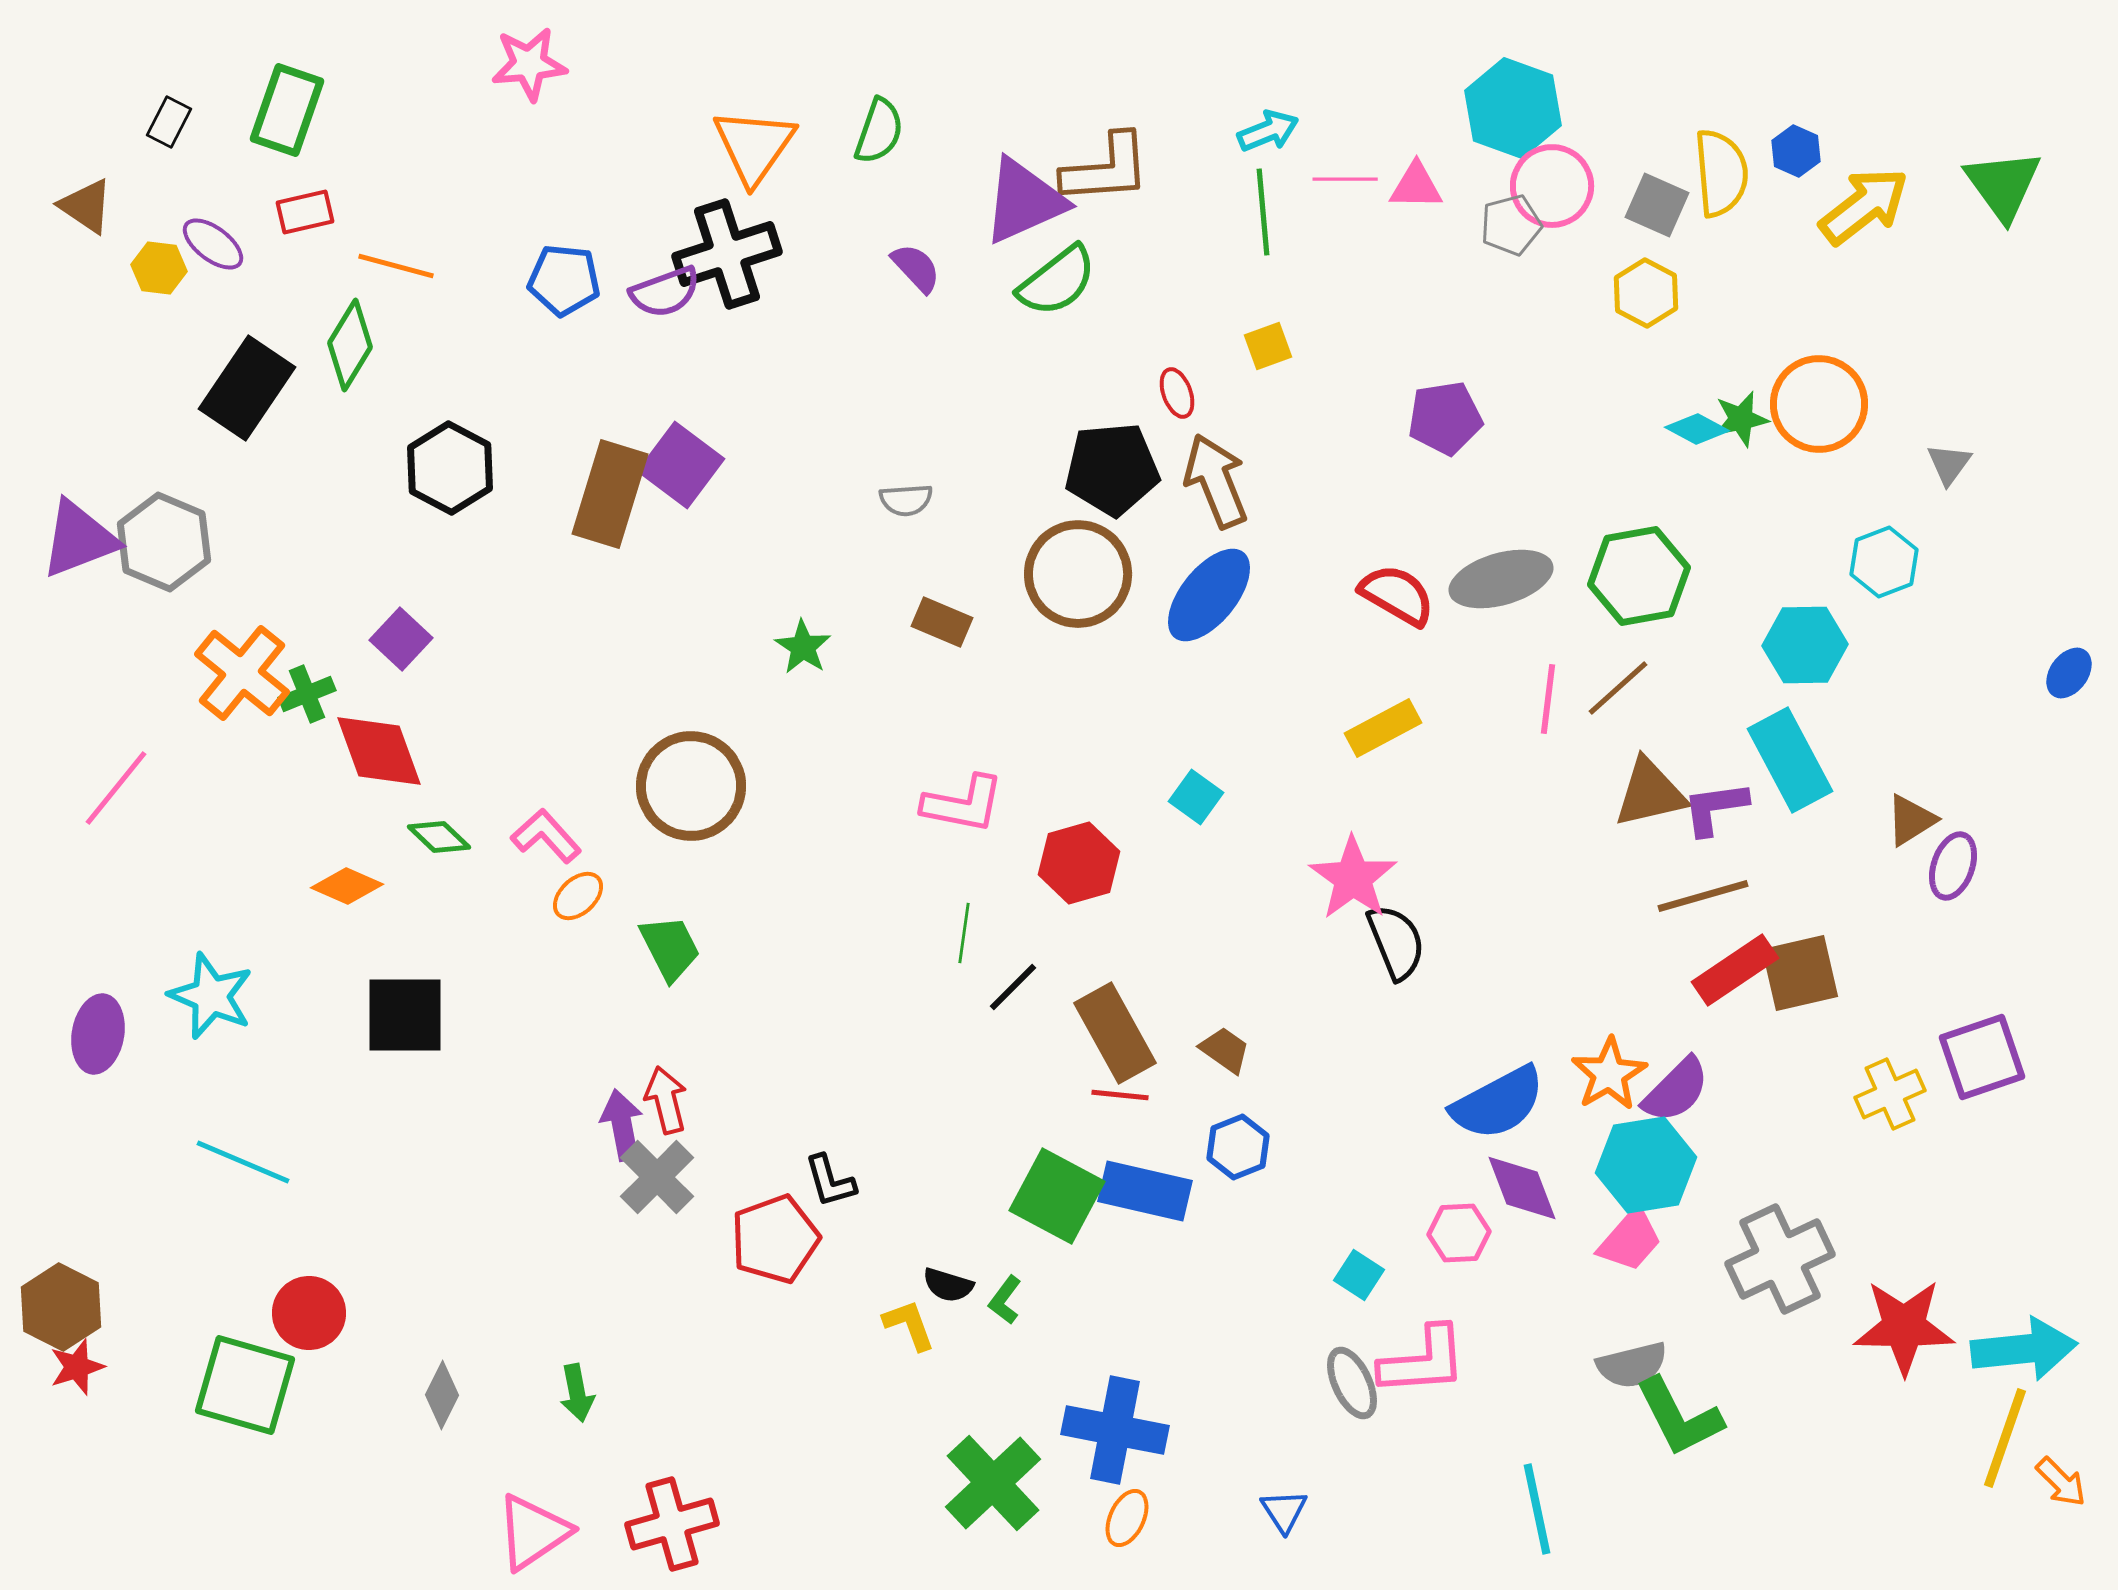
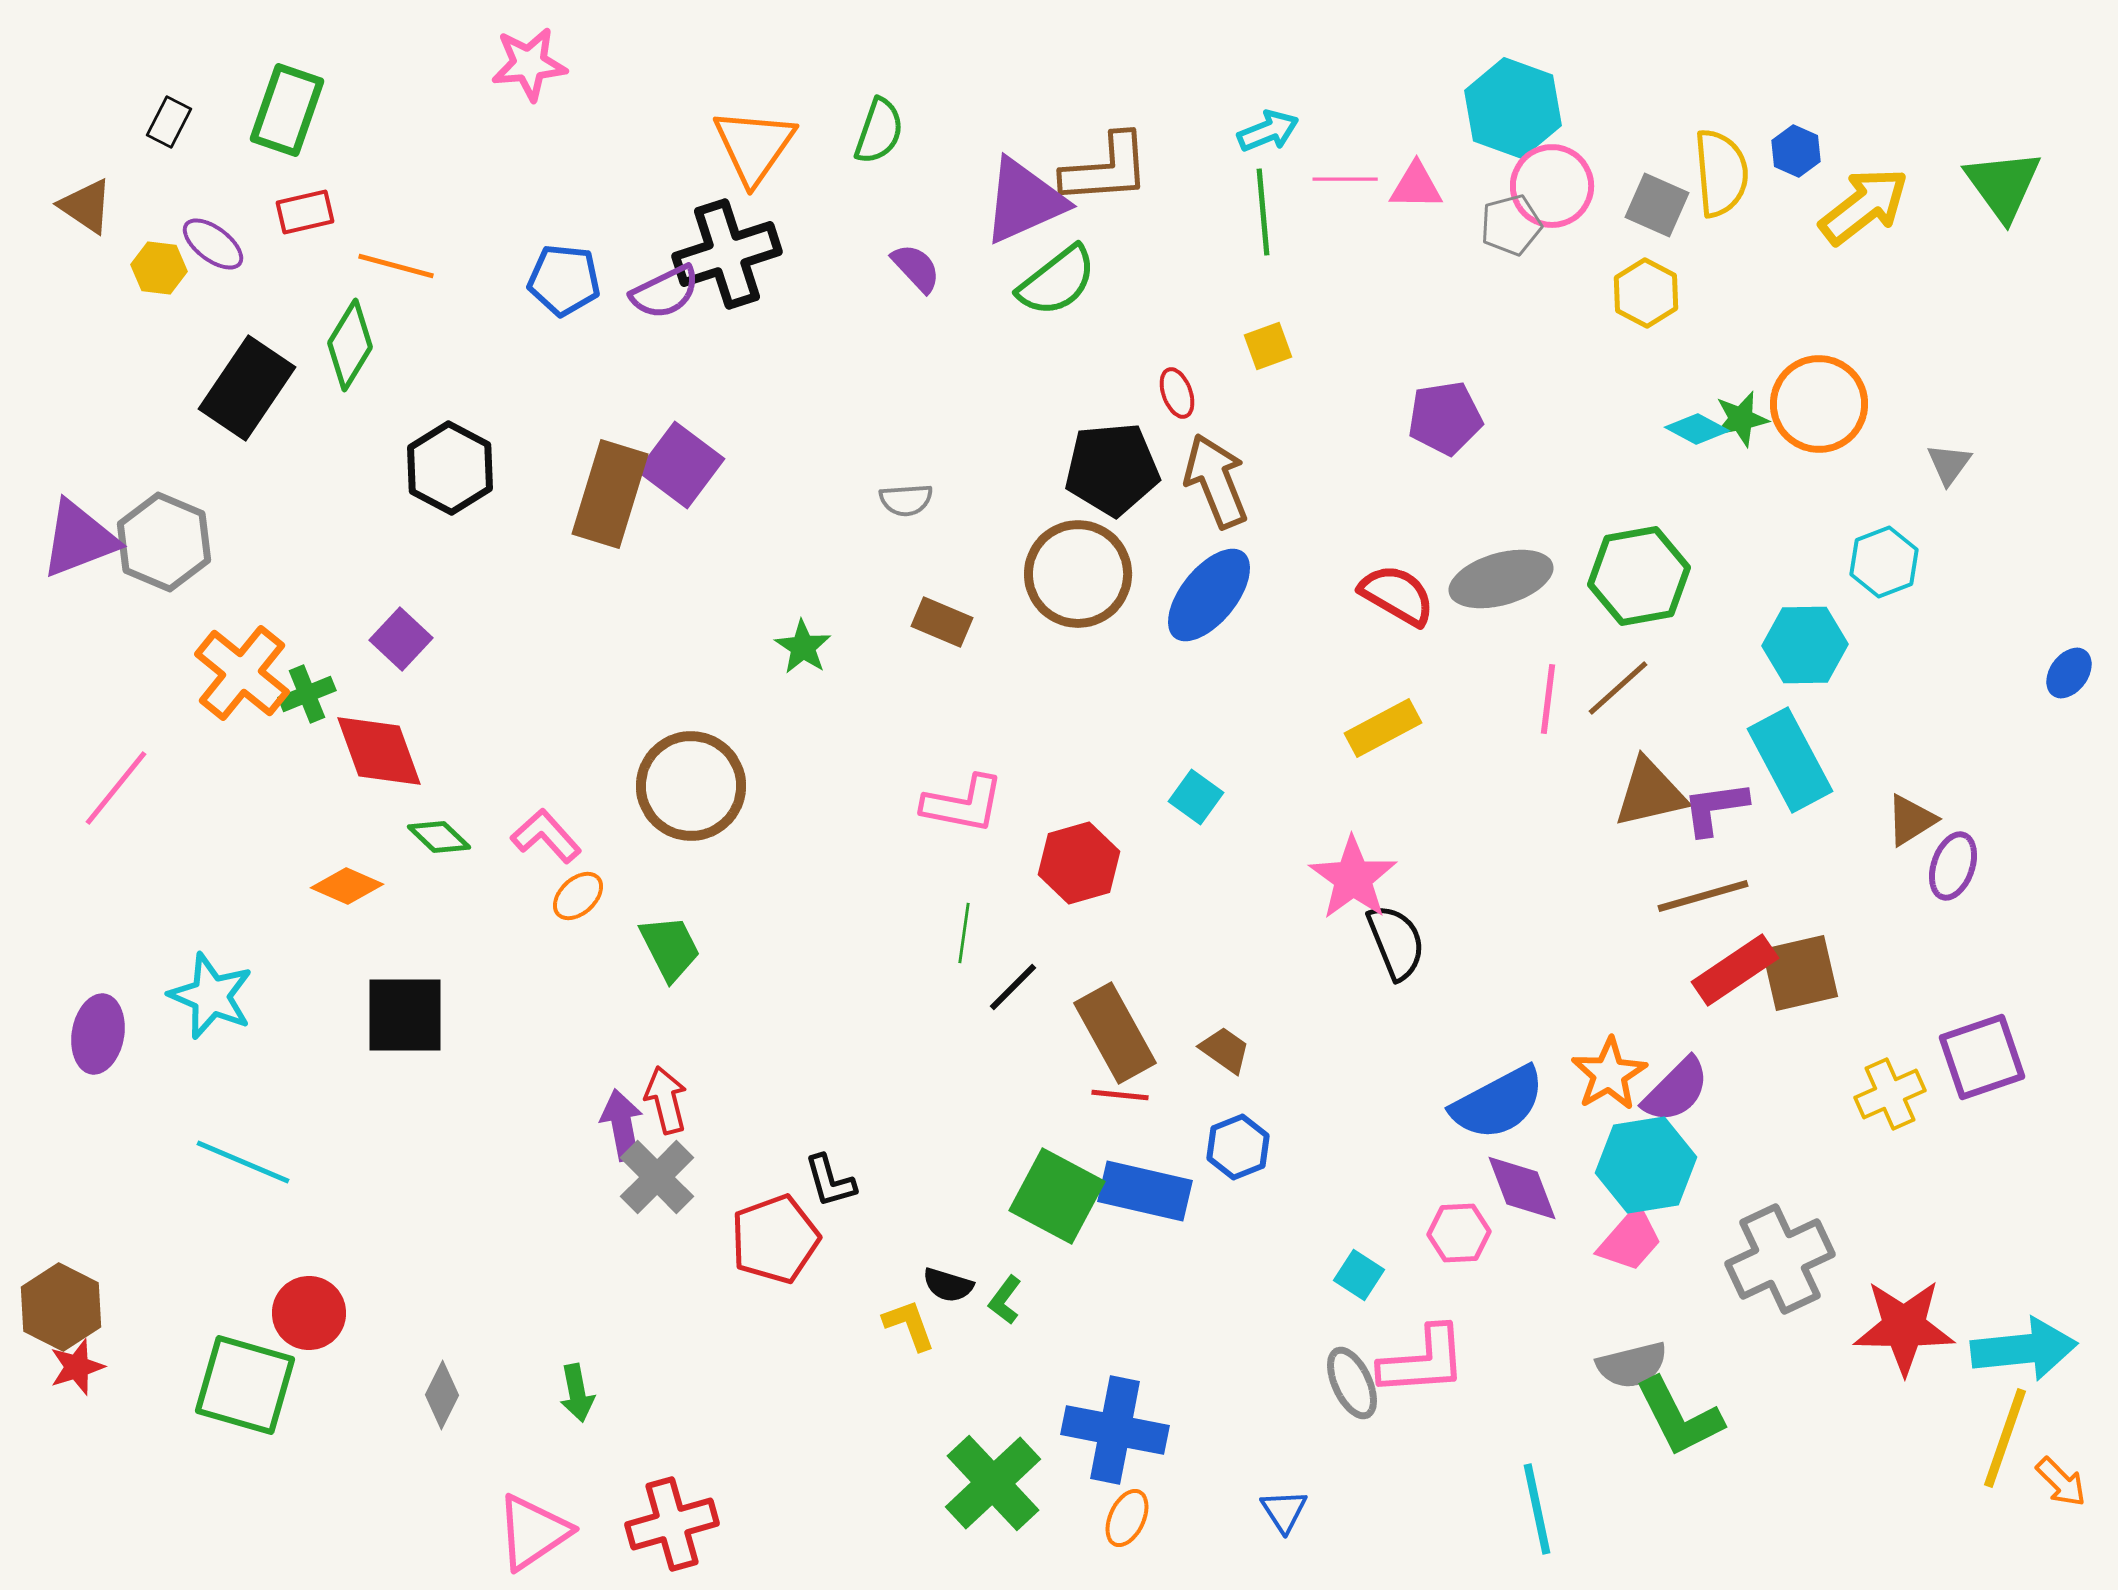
purple semicircle at (665, 292): rotated 6 degrees counterclockwise
